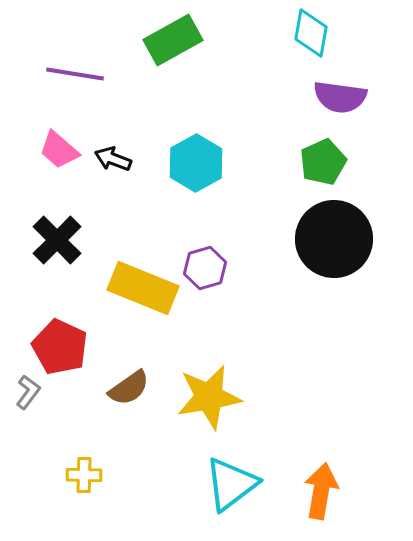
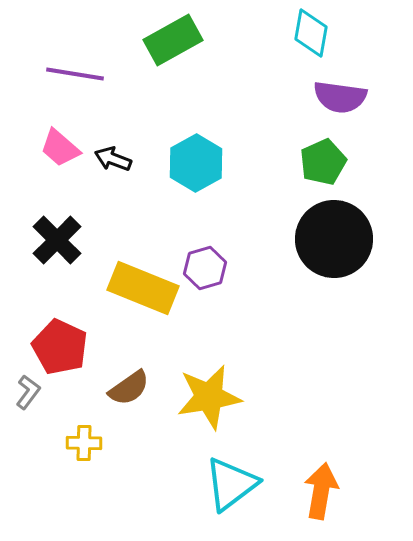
pink trapezoid: moved 1 px right, 2 px up
yellow cross: moved 32 px up
